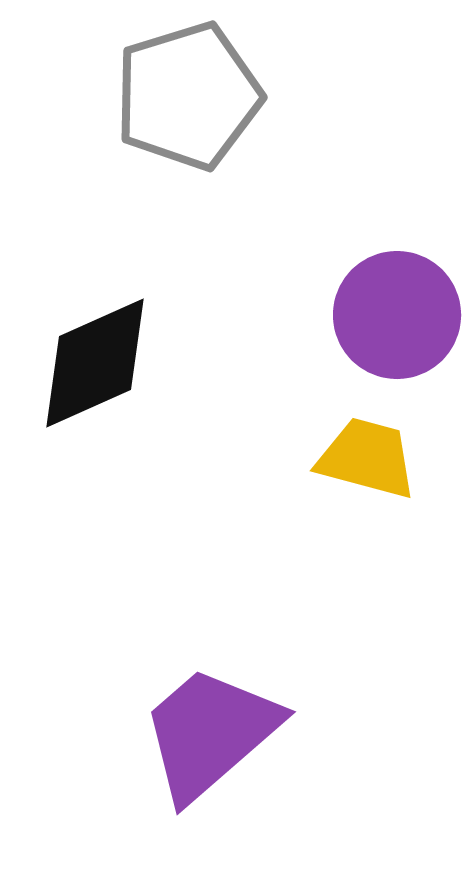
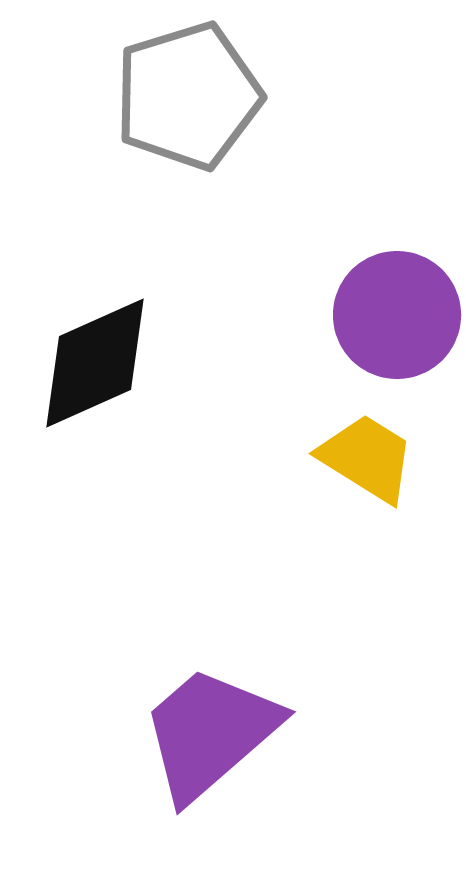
yellow trapezoid: rotated 17 degrees clockwise
